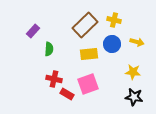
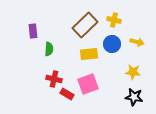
purple rectangle: rotated 48 degrees counterclockwise
